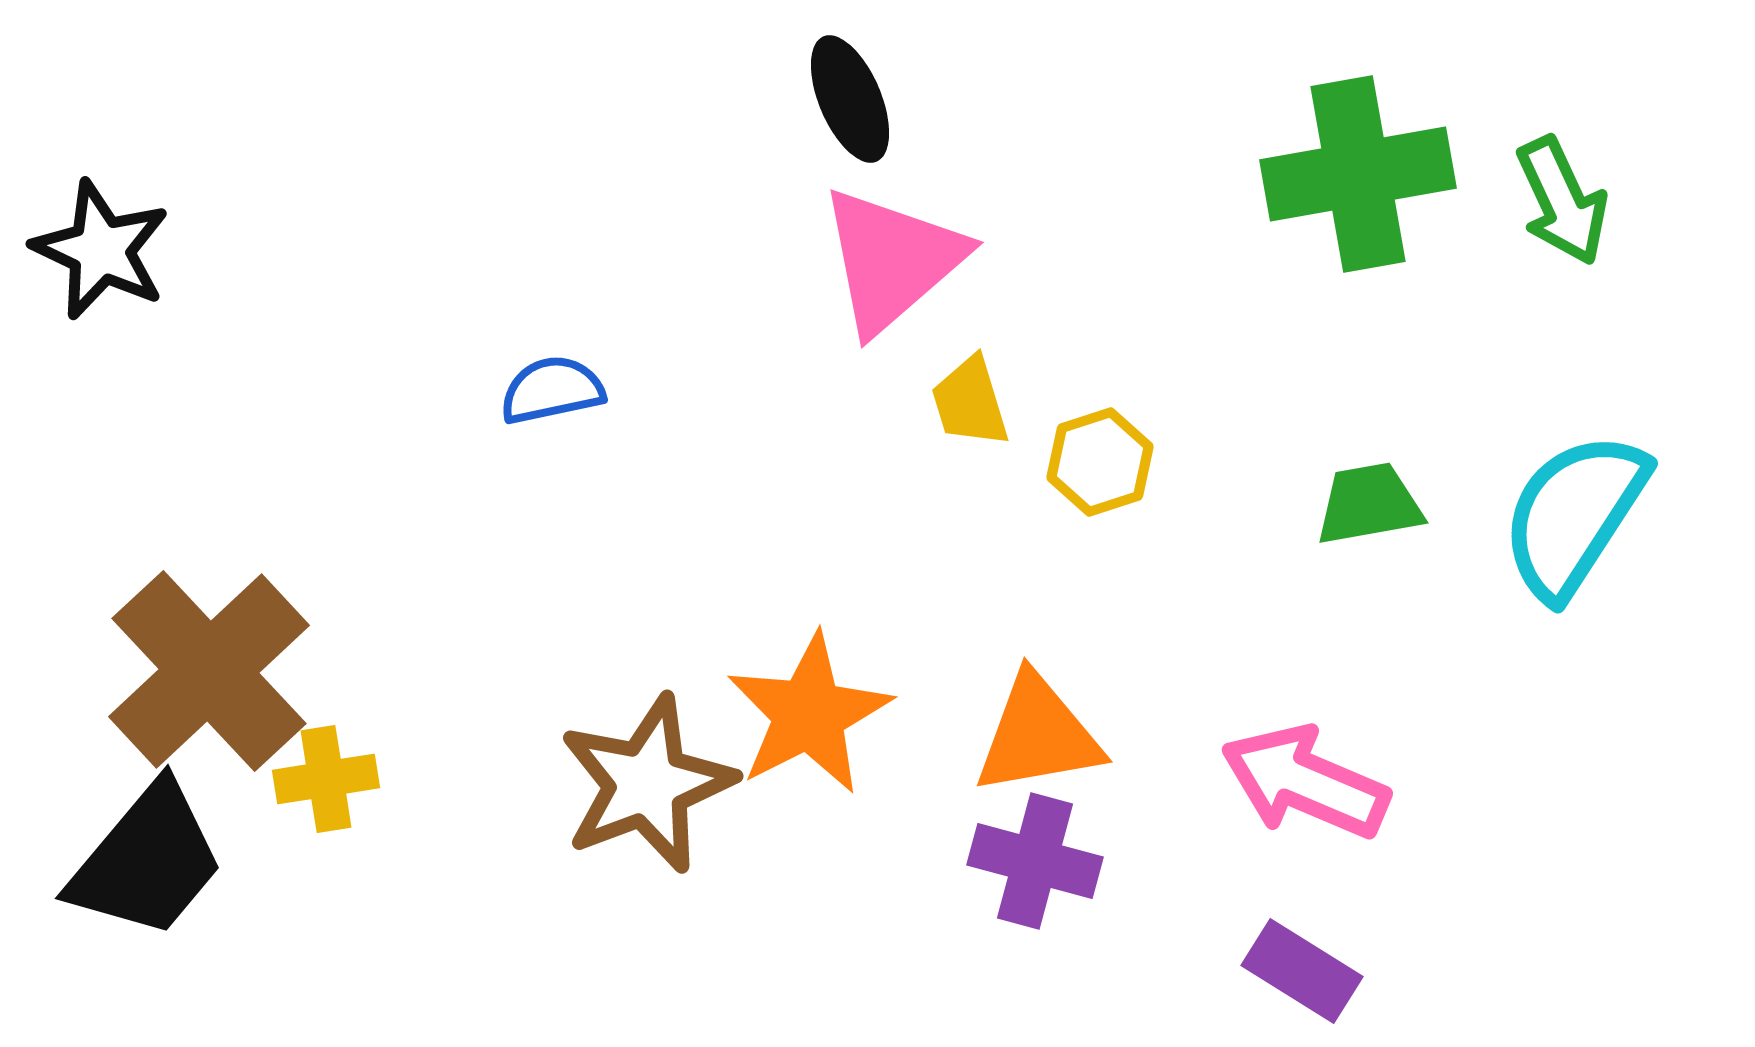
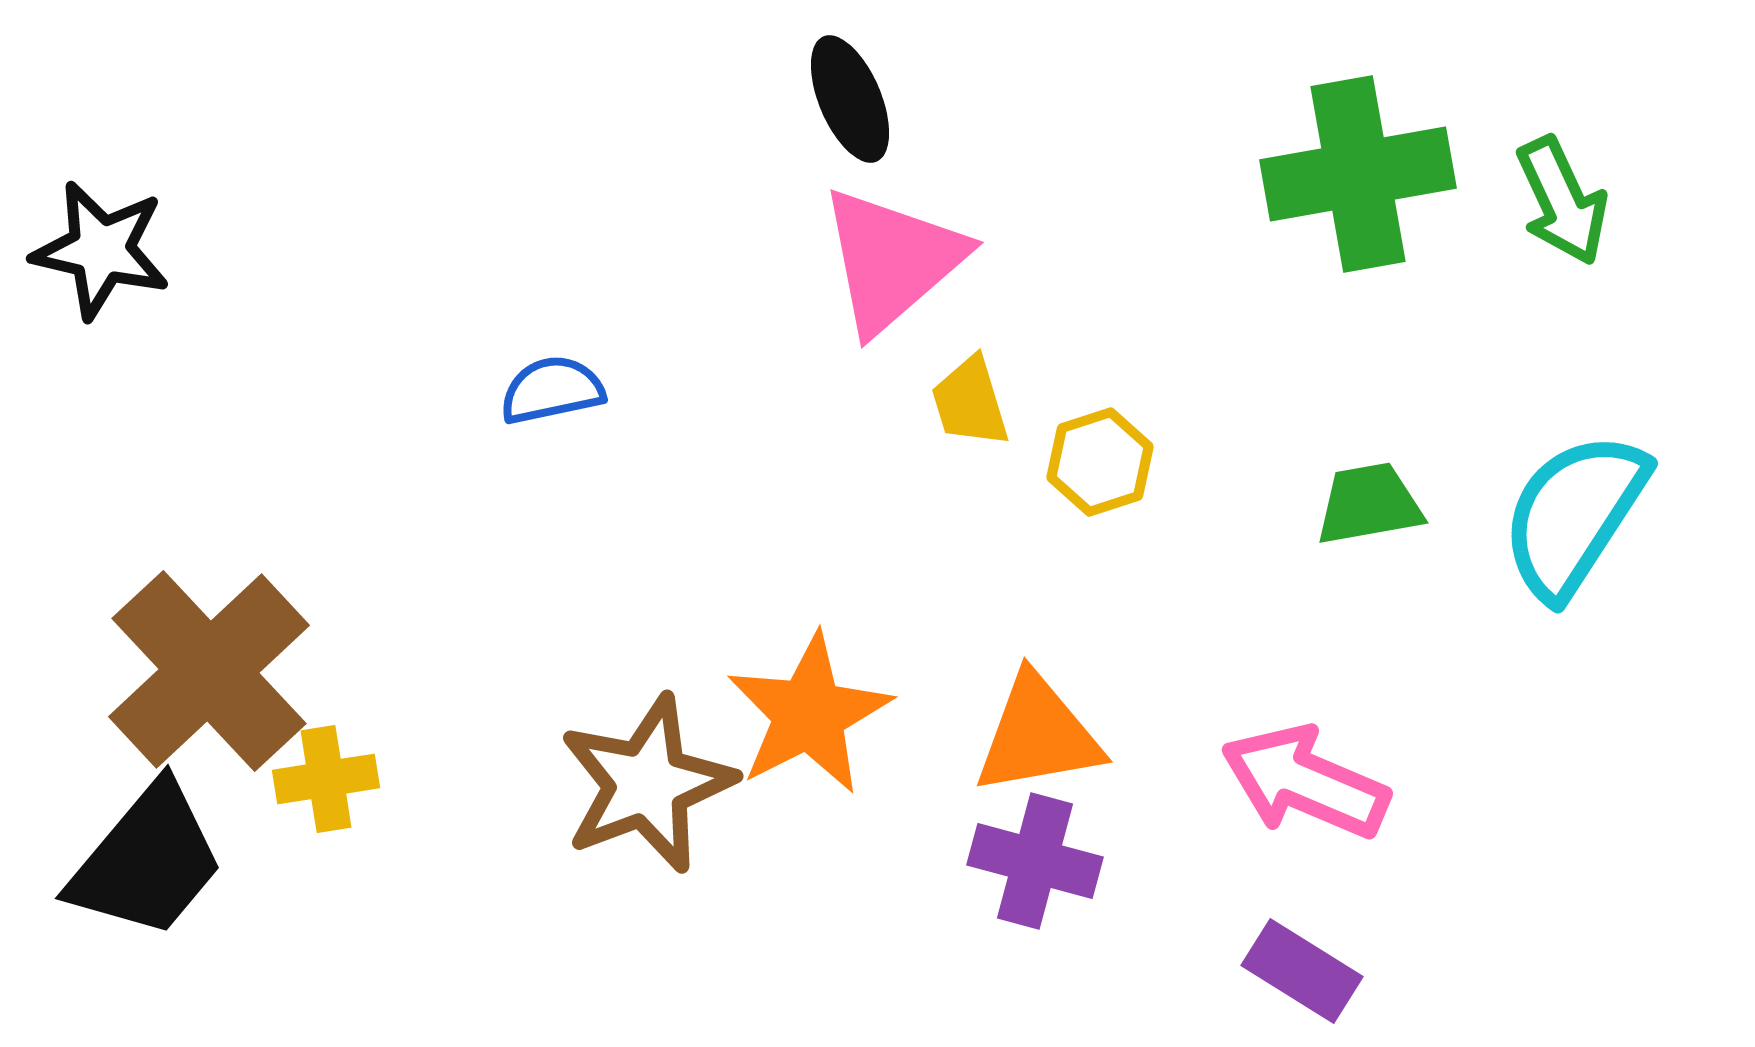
black star: rotated 12 degrees counterclockwise
